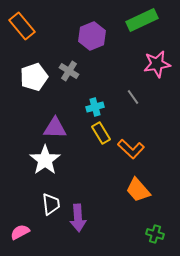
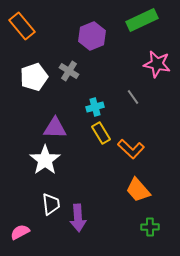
pink star: rotated 20 degrees clockwise
green cross: moved 5 px left, 7 px up; rotated 18 degrees counterclockwise
